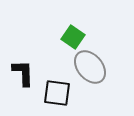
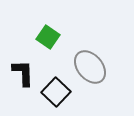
green square: moved 25 px left
black square: moved 1 px left, 1 px up; rotated 36 degrees clockwise
